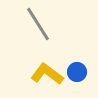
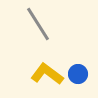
blue circle: moved 1 px right, 2 px down
